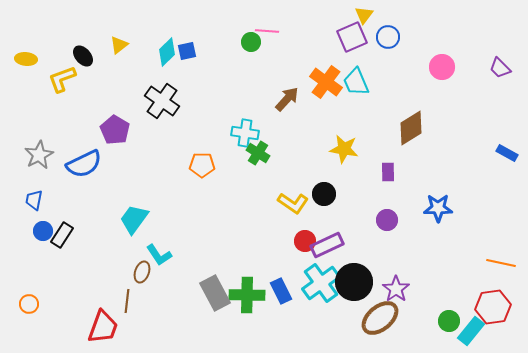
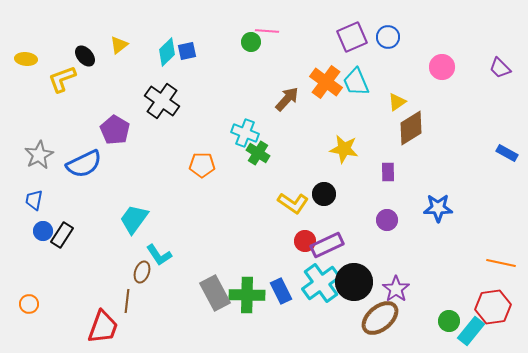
yellow triangle at (364, 15): moved 33 px right, 87 px down; rotated 18 degrees clockwise
black ellipse at (83, 56): moved 2 px right
cyan cross at (245, 133): rotated 12 degrees clockwise
